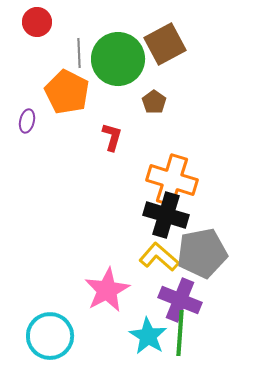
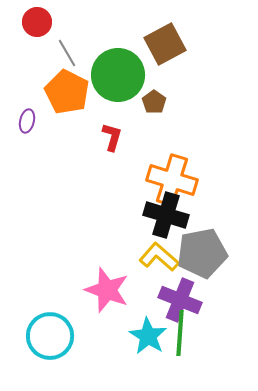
gray line: moved 12 px left; rotated 28 degrees counterclockwise
green circle: moved 16 px down
pink star: rotated 24 degrees counterclockwise
